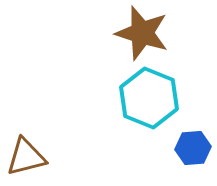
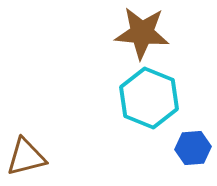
brown star: rotated 12 degrees counterclockwise
